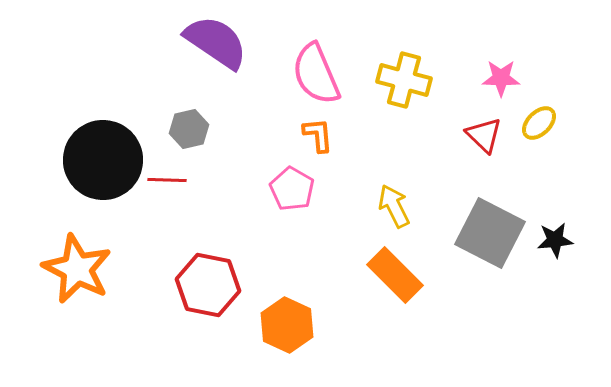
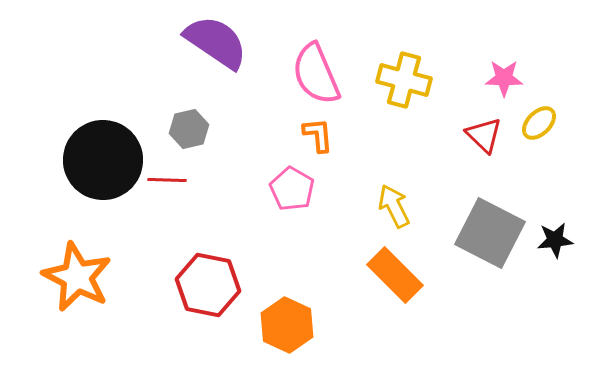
pink star: moved 3 px right
orange star: moved 8 px down
